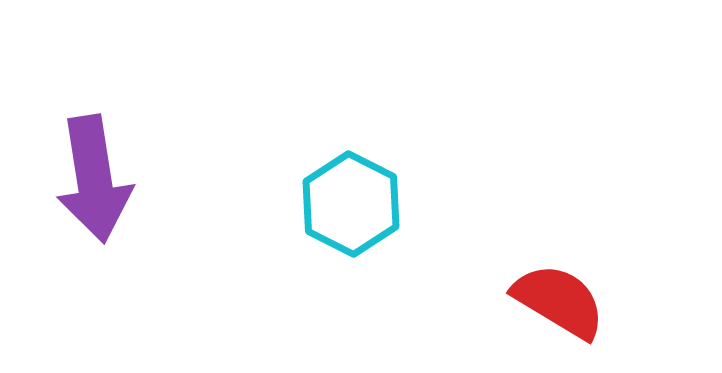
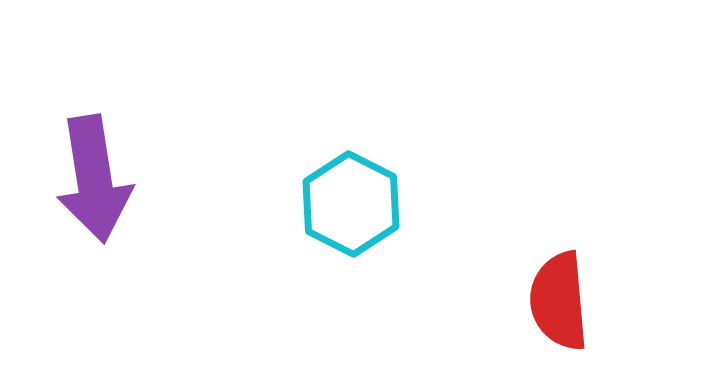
red semicircle: rotated 126 degrees counterclockwise
